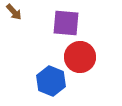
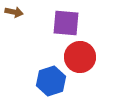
brown arrow: rotated 36 degrees counterclockwise
blue hexagon: rotated 20 degrees clockwise
